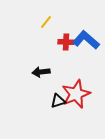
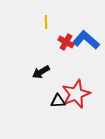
yellow line: rotated 40 degrees counterclockwise
red cross: rotated 28 degrees clockwise
black arrow: rotated 24 degrees counterclockwise
black triangle: rotated 14 degrees clockwise
